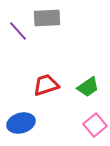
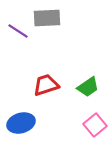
purple line: rotated 15 degrees counterclockwise
